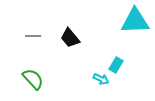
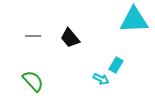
cyan triangle: moved 1 px left, 1 px up
green semicircle: moved 2 px down
